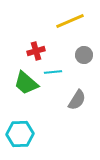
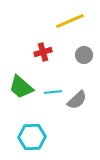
red cross: moved 7 px right, 1 px down
cyan line: moved 20 px down
green trapezoid: moved 5 px left, 4 px down
gray semicircle: rotated 15 degrees clockwise
cyan hexagon: moved 12 px right, 3 px down
